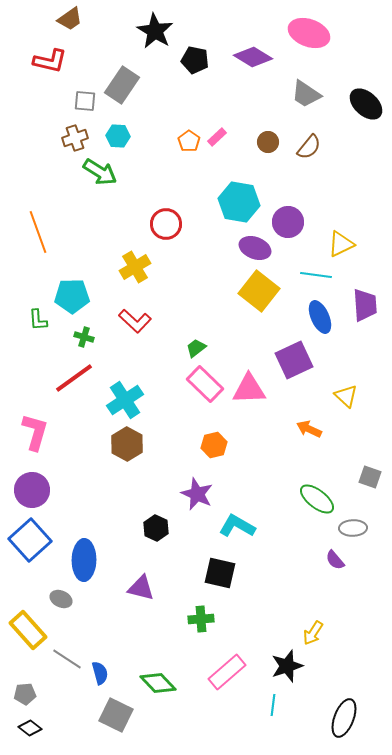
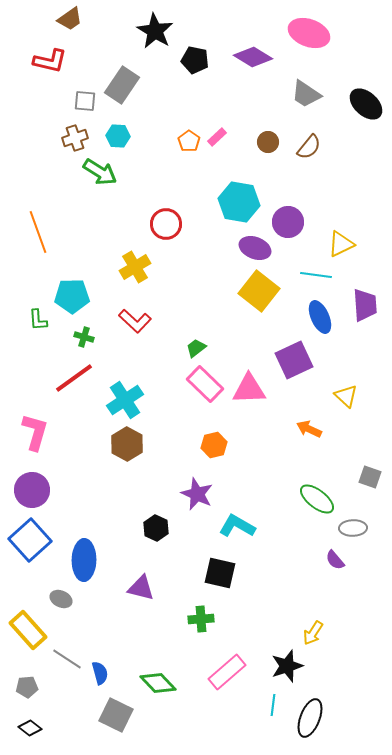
gray pentagon at (25, 694): moved 2 px right, 7 px up
black ellipse at (344, 718): moved 34 px left
